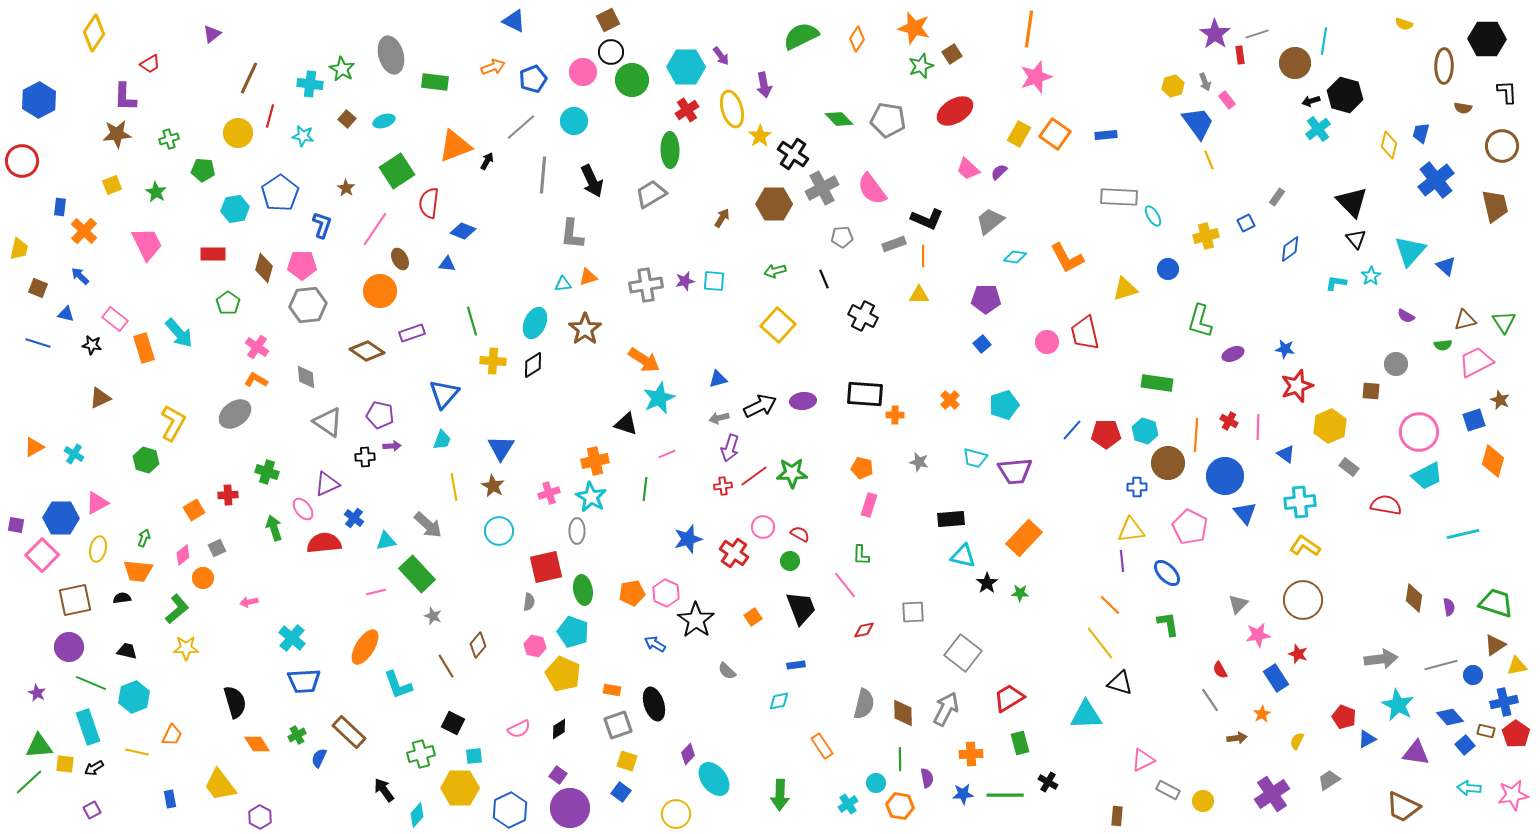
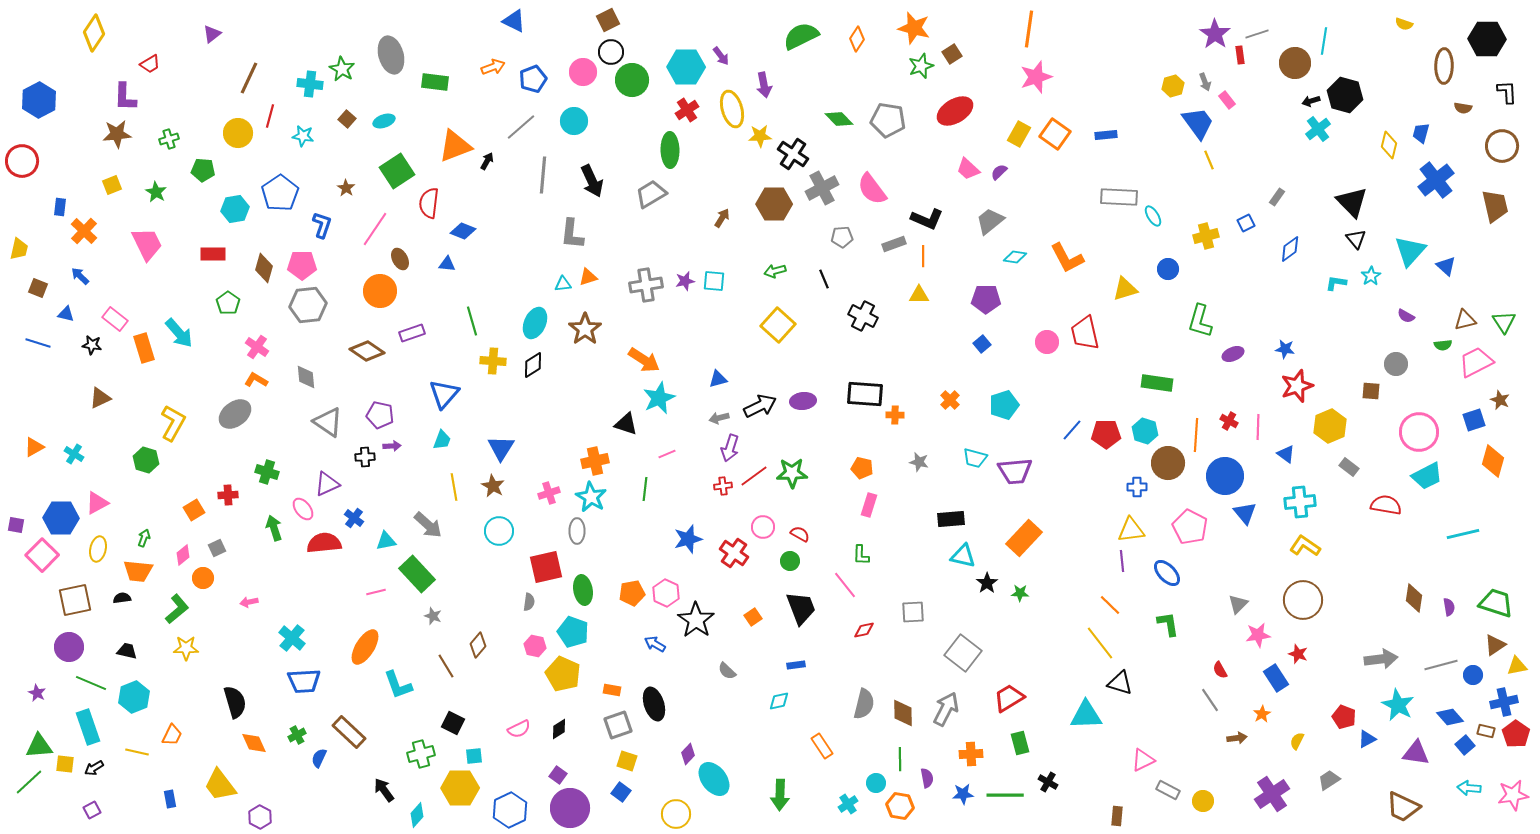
yellow star at (760, 136): rotated 30 degrees clockwise
orange diamond at (257, 744): moved 3 px left, 1 px up; rotated 8 degrees clockwise
